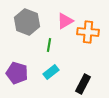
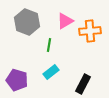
orange cross: moved 2 px right, 1 px up; rotated 10 degrees counterclockwise
purple pentagon: moved 7 px down
